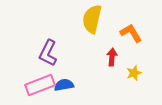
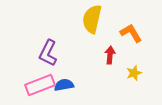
red arrow: moved 2 px left, 2 px up
